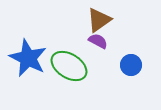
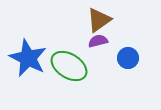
purple semicircle: rotated 42 degrees counterclockwise
blue circle: moved 3 px left, 7 px up
